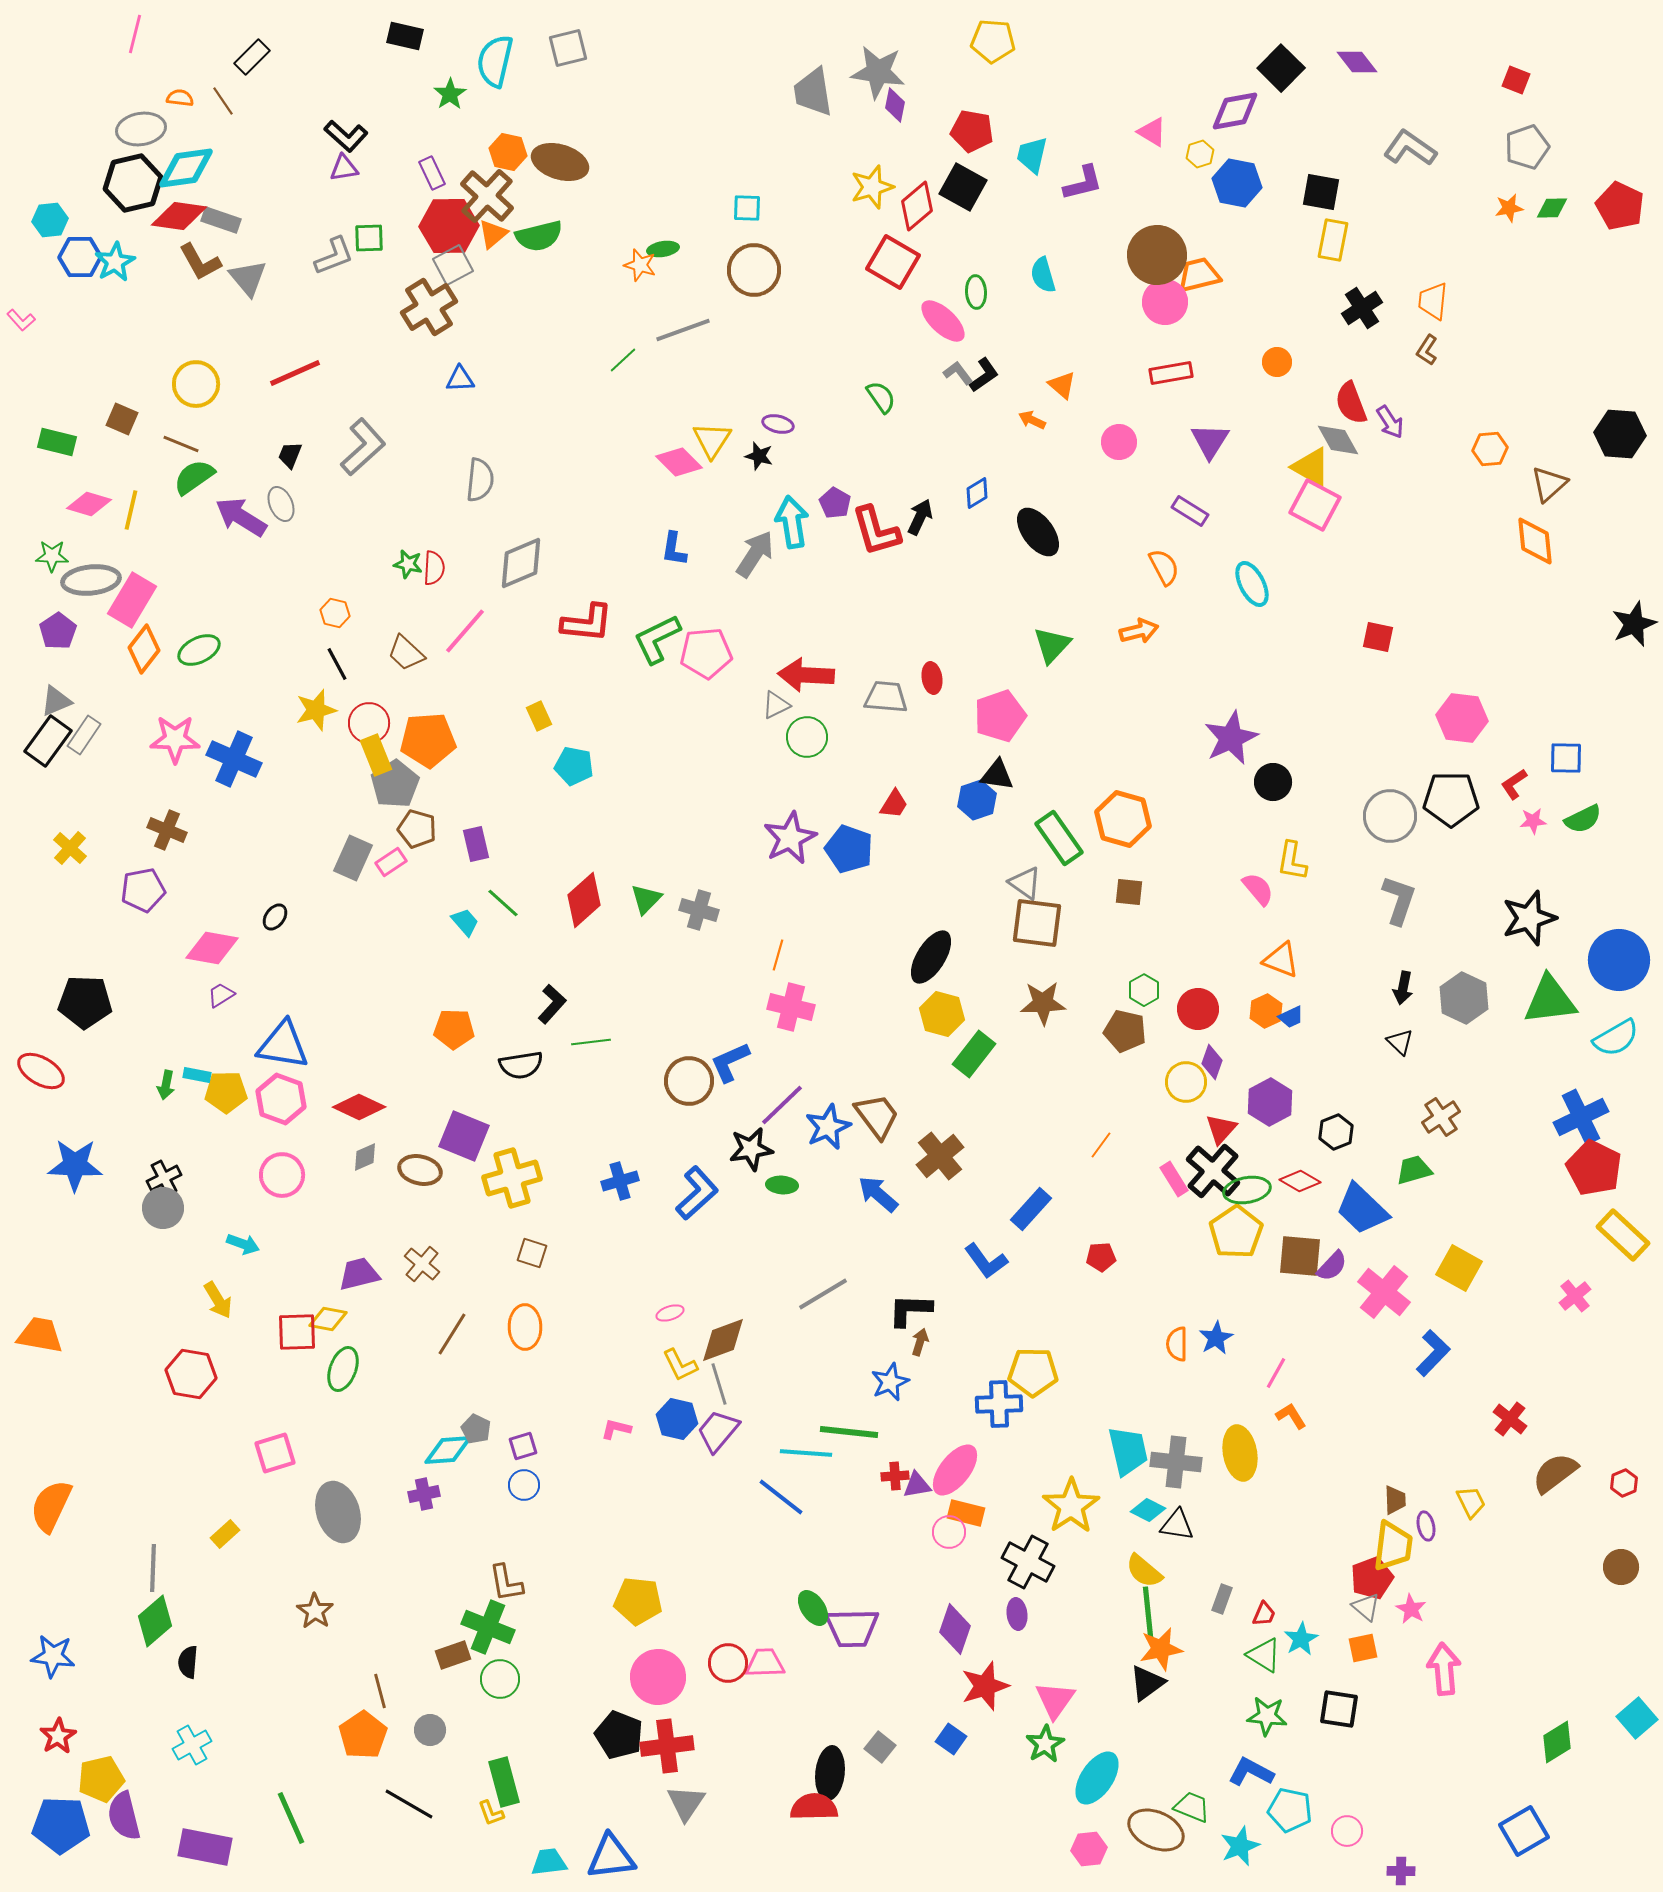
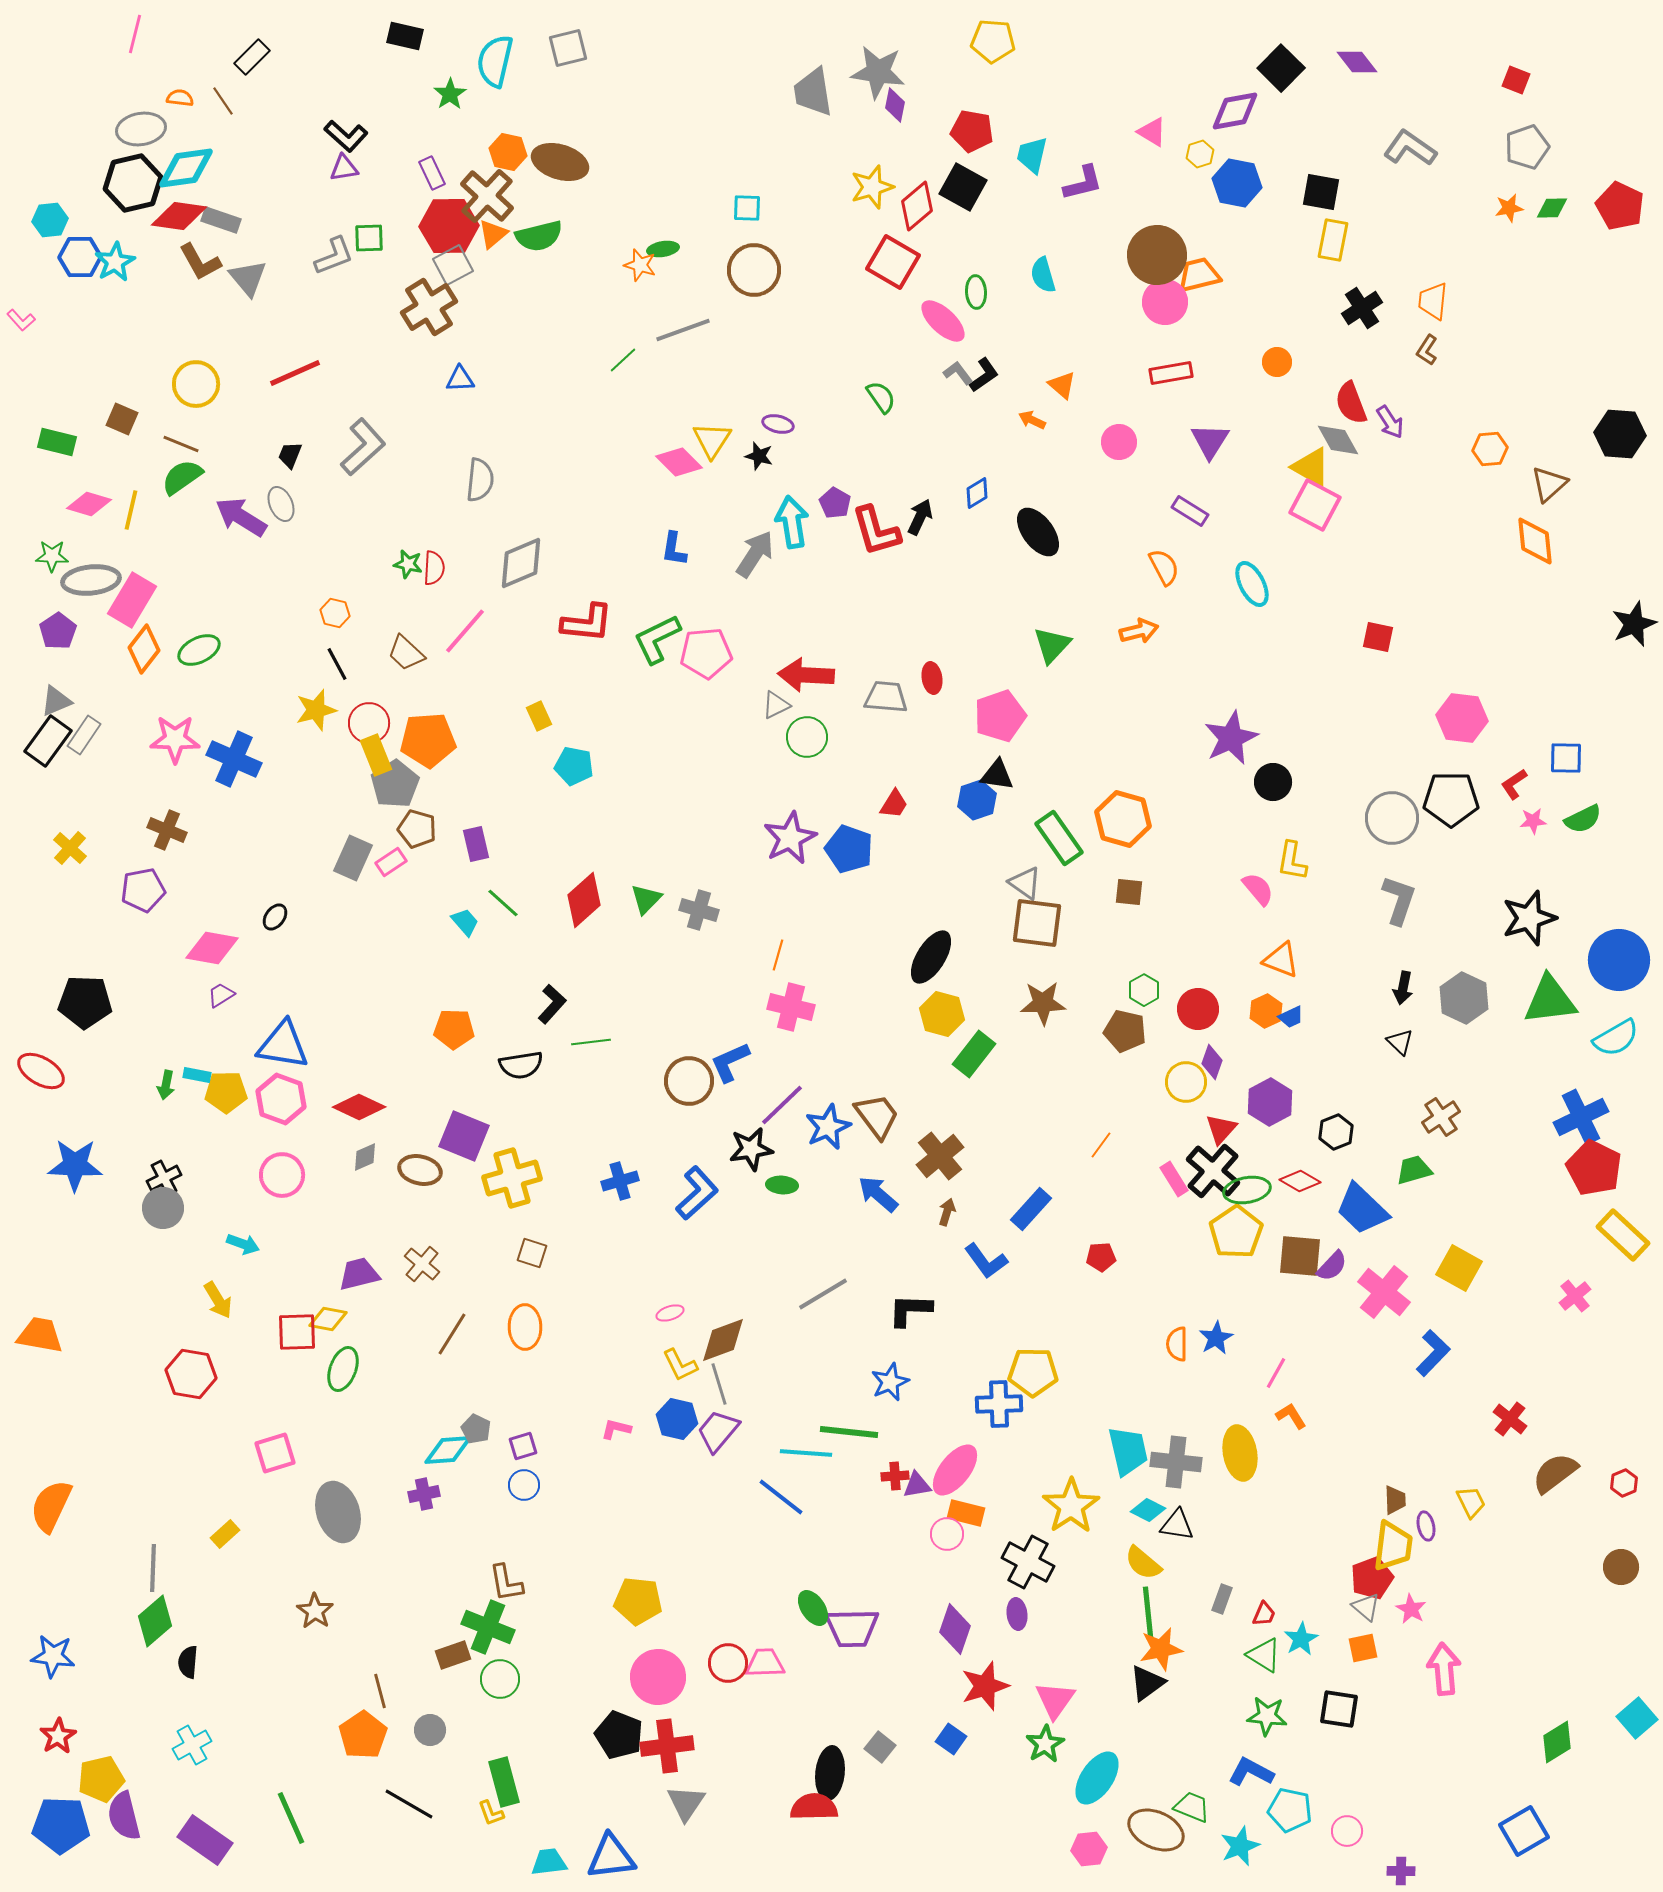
green semicircle at (194, 477): moved 12 px left
gray circle at (1390, 816): moved 2 px right, 2 px down
brown arrow at (920, 1342): moved 27 px right, 130 px up
pink circle at (949, 1532): moved 2 px left, 2 px down
yellow semicircle at (1144, 1571): moved 1 px left, 8 px up
purple rectangle at (205, 1847): moved 7 px up; rotated 24 degrees clockwise
